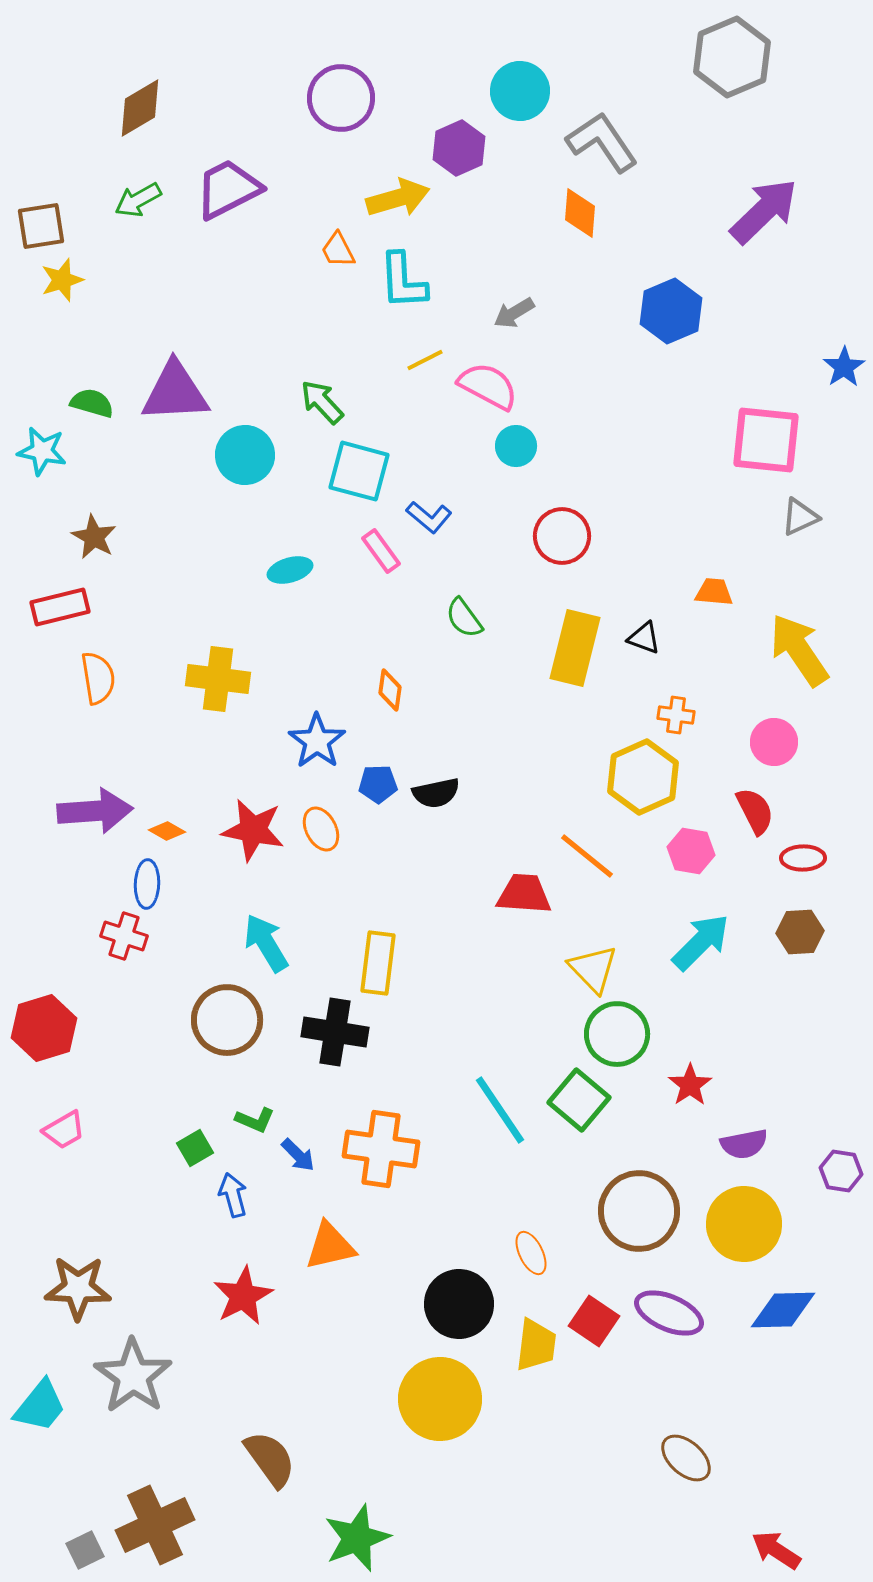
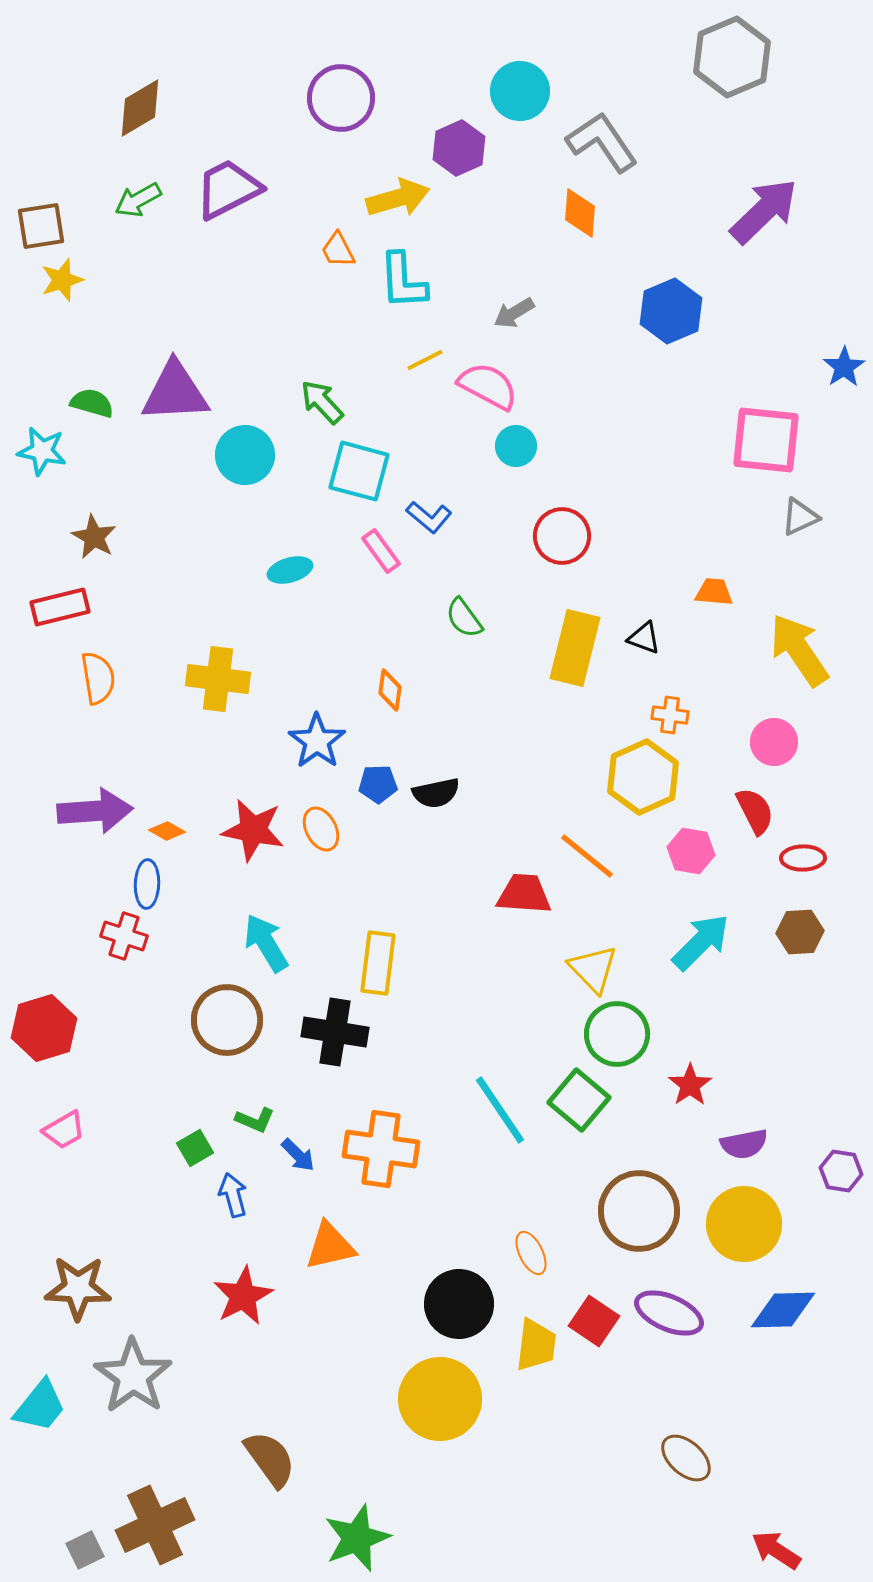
orange cross at (676, 715): moved 6 px left
